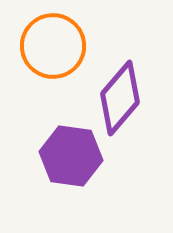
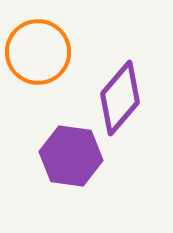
orange circle: moved 15 px left, 6 px down
